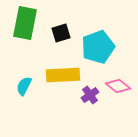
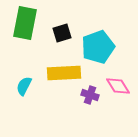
black square: moved 1 px right
yellow rectangle: moved 1 px right, 2 px up
pink diamond: rotated 20 degrees clockwise
purple cross: rotated 36 degrees counterclockwise
